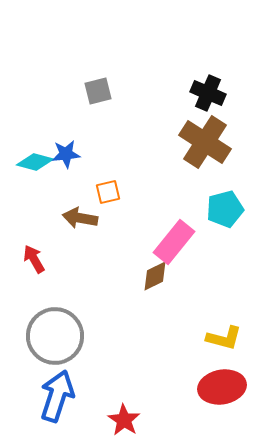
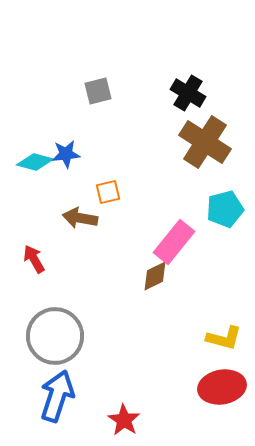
black cross: moved 20 px left; rotated 8 degrees clockwise
